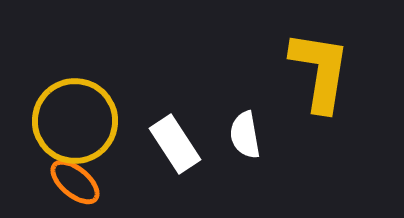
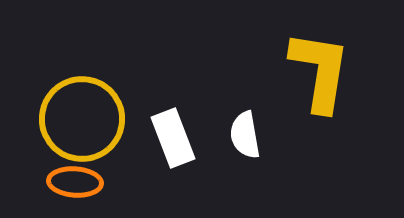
yellow circle: moved 7 px right, 2 px up
white rectangle: moved 2 px left, 6 px up; rotated 12 degrees clockwise
orange ellipse: rotated 36 degrees counterclockwise
